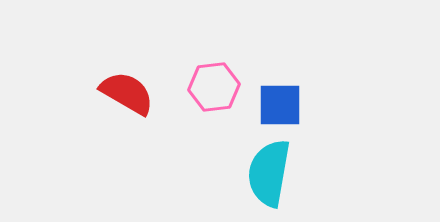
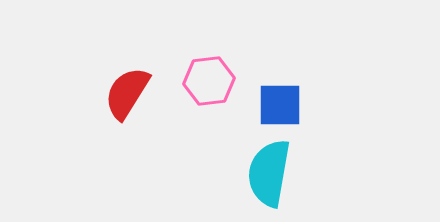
pink hexagon: moved 5 px left, 6 px up
red semicircle: rotated 88 degrees counterclockwise
